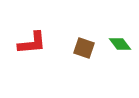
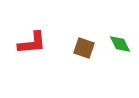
green diamond: rotated 10 degrees clockwise
